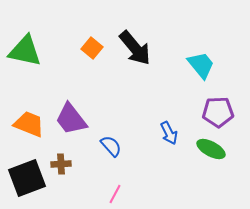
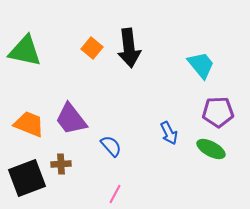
black arrow: moved 6 px left; rotated 33 degrees clockwise
